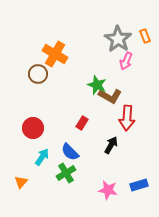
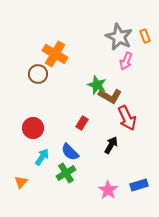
gray star: moved 1 px right, 2 px up; rotated 8 degrees counterclockwise
red arrow: rotated 30 degrees counterclockwise
pink star: rotated 24 degrees clockwise
